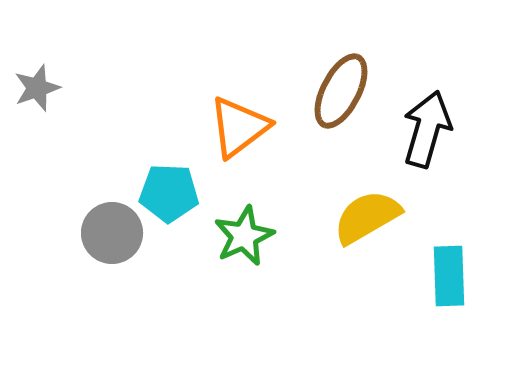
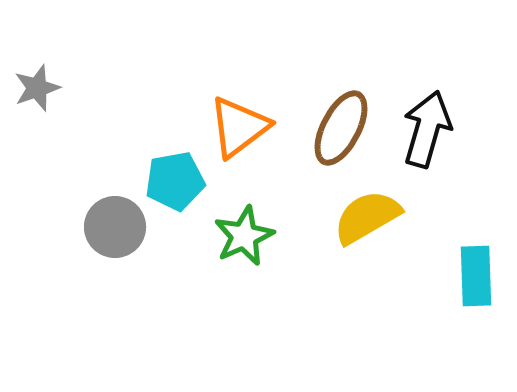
brown ellipse: moved 37 px down
cyan pentagon: moved 6 px right, 12 px up; rotated 12 degrees counterclockwise
gray circle: moved 3 px right, 6 px up
cyan rectangle: moved 27 px right
